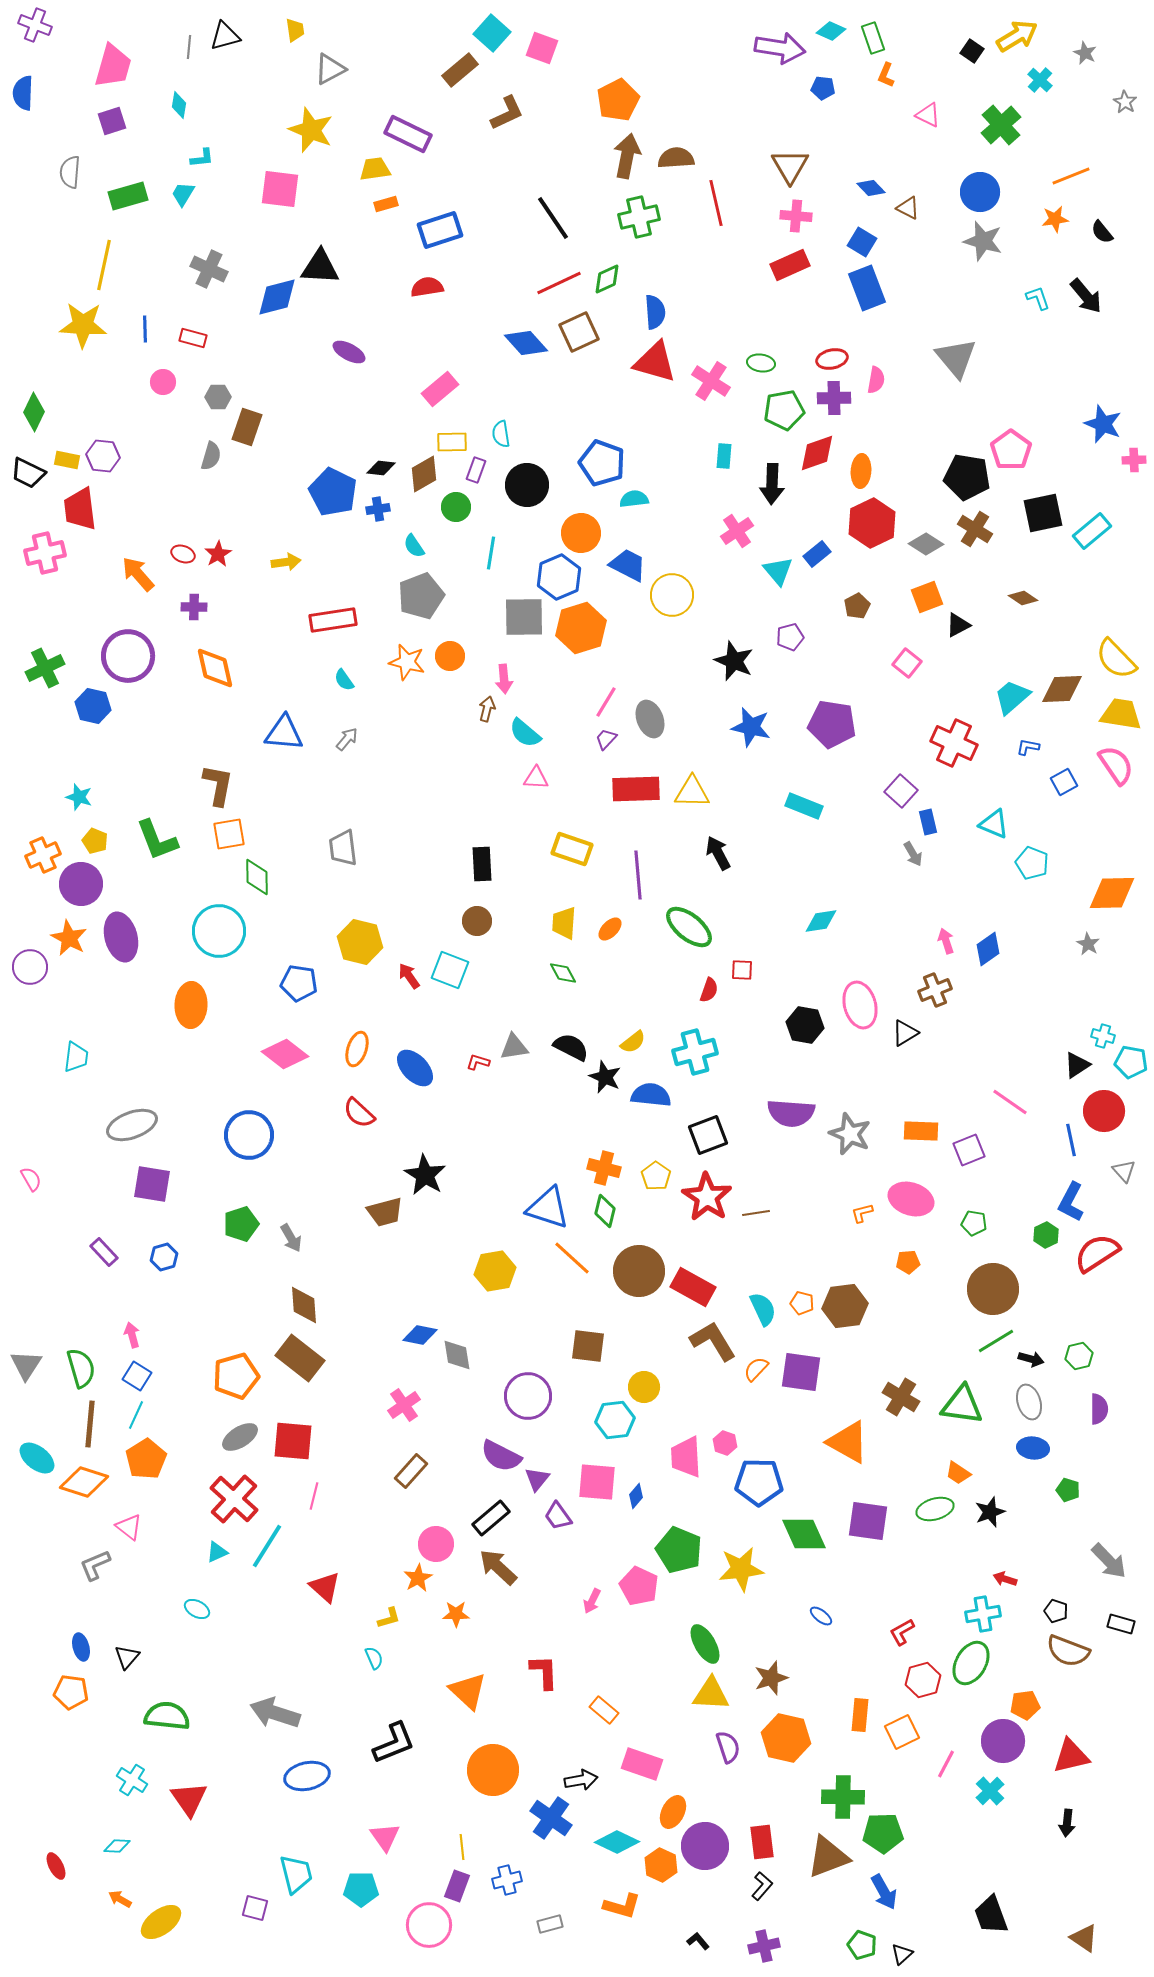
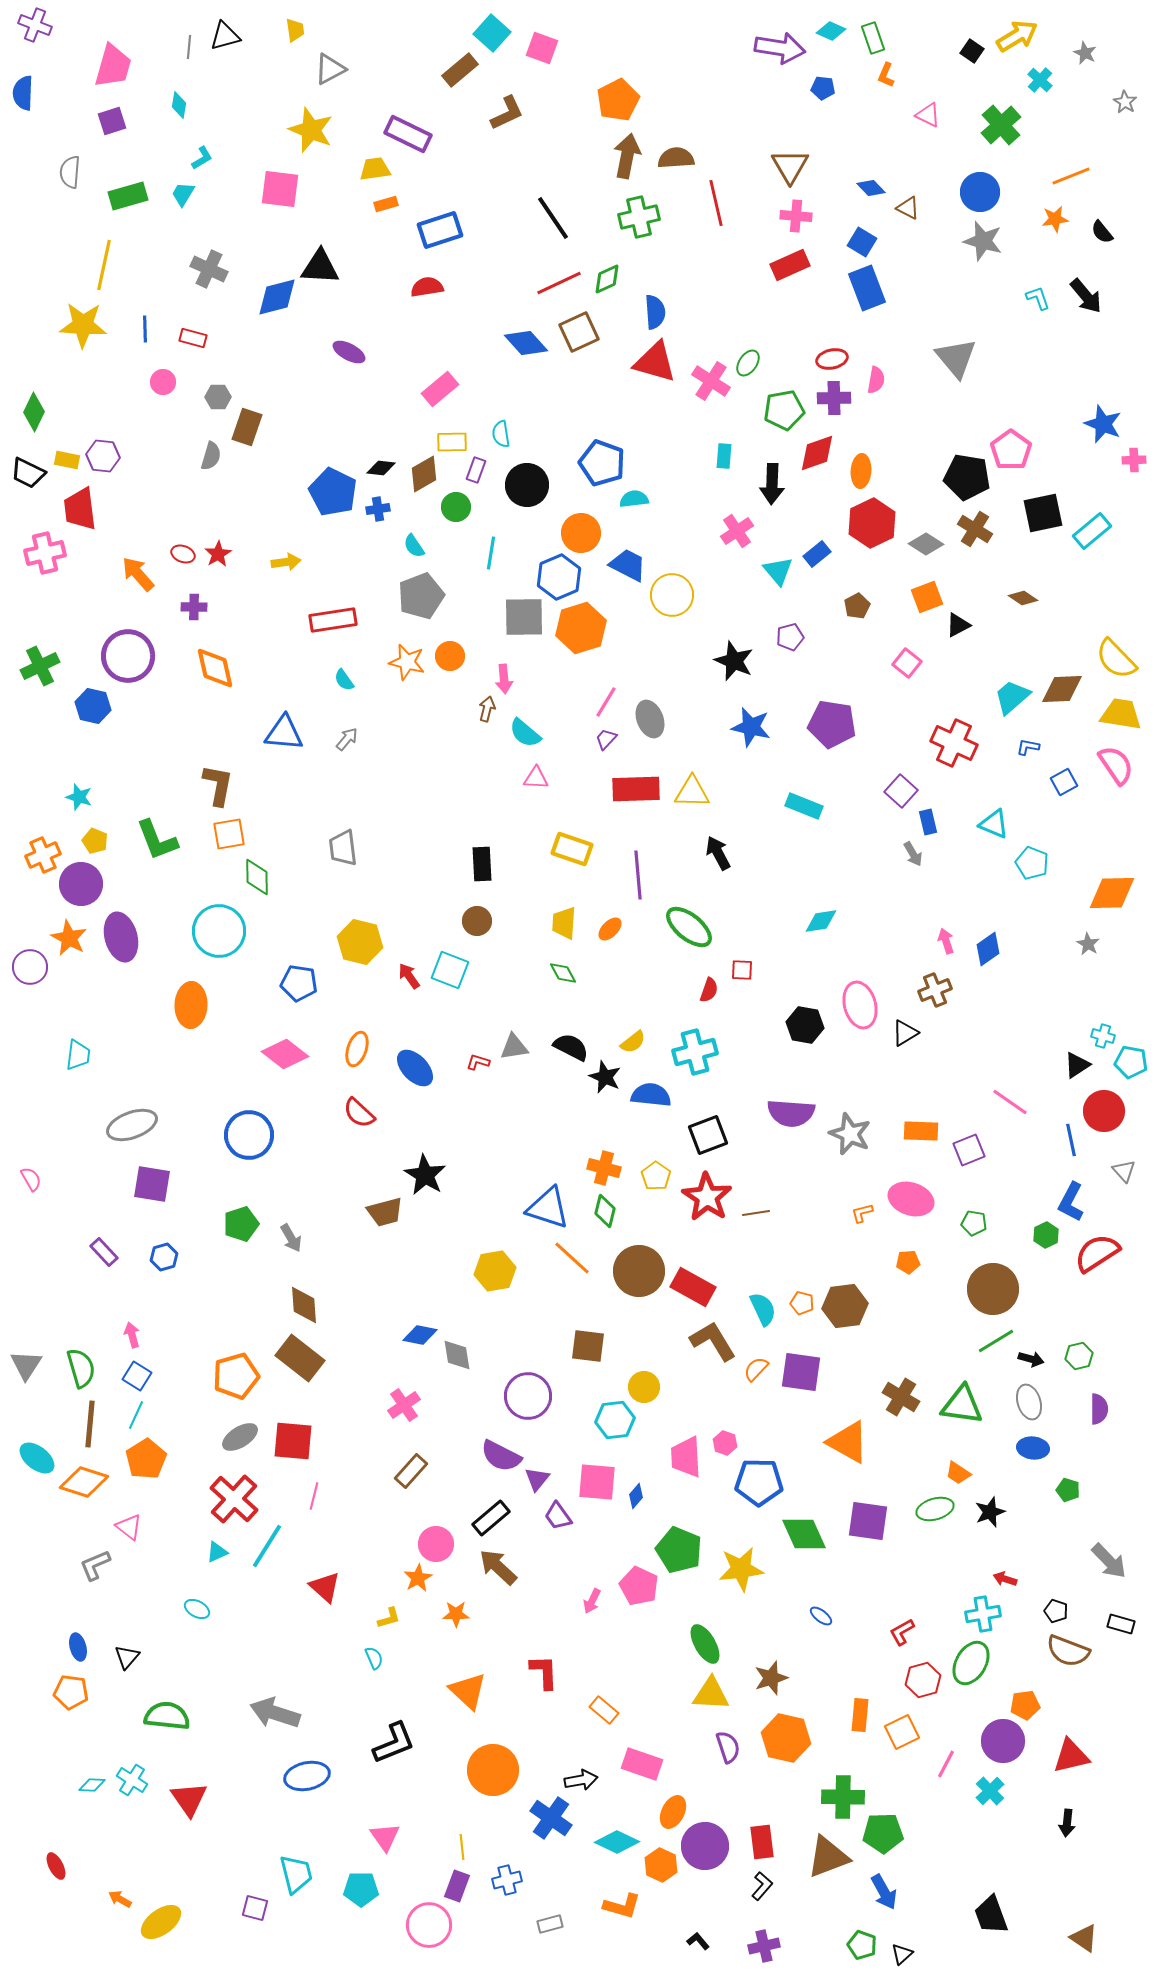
cyan L-shape at (202, 158): rotated 25 degrees counterclockwise
green ellipse at (761, 363): moved 13 px left; rotated 64 degrees counterclockwise
green cross at (45, 668): moved 5 px left, 2 px up
cyan trapezoid at (76, 1057): moved 2 px right, 2 px up
blue ellipse at (81, 1647): moved 3 px left
cyan diamond at (117, 1846): moved 25 px left, 61 px up
